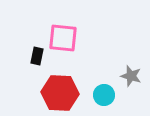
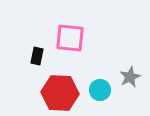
pink square: moved 7 px right
gray star: moved 1 px left, 1 px down; rotated 30 degrees clockwise
cyan circle: moved 4 px left, 5 px up
